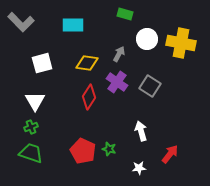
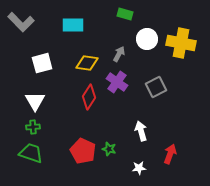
gray square: moved 6 px right, 1 px down; rotated 30 degrees clockwise
green cross: moved 2 px right; rotated 16 degrees clockwise
red arrow: rotated 18 degrees counterclockwise
